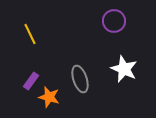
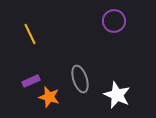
white star: moved 7 px left, 26 px down
purple rectangle: rotated 30 degrees clockwise
